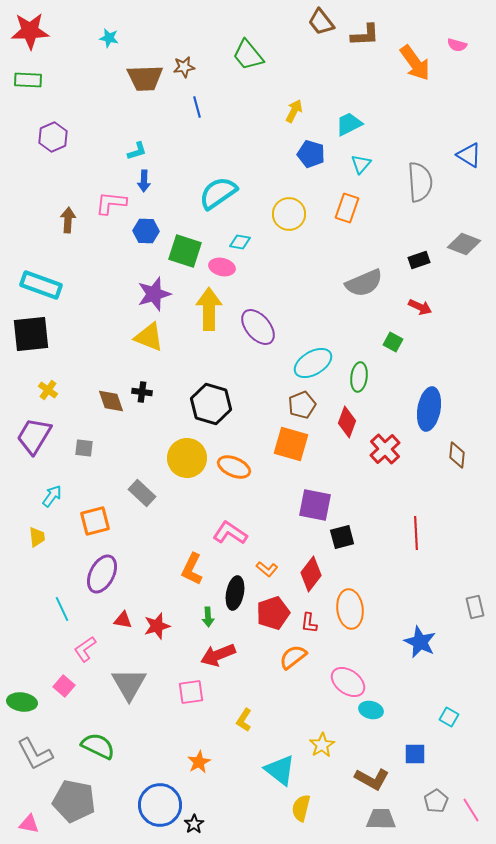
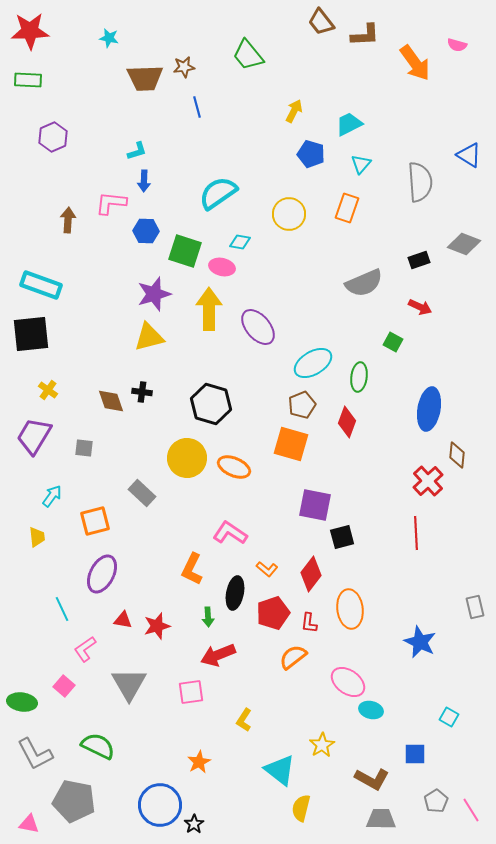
yellow triangle at (149, 337): rotated 36 degrees counterclockwise
red cross at (385, 449): moved 43 px right, 32 px down
